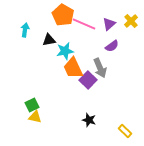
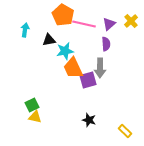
pink line: rotated 10 degrees counterclockwise
purple semicircle: moved 6 px left, 2 px up; rotated 56 degrees counterclockwise
gray arrow: rotated 24 degrees clockwise
purple square: rotated 30 degrees clockwise
